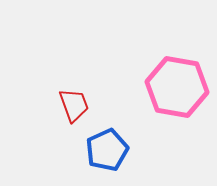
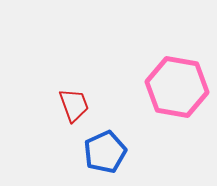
blue pentagon: moved 2 px left, 2 px down
